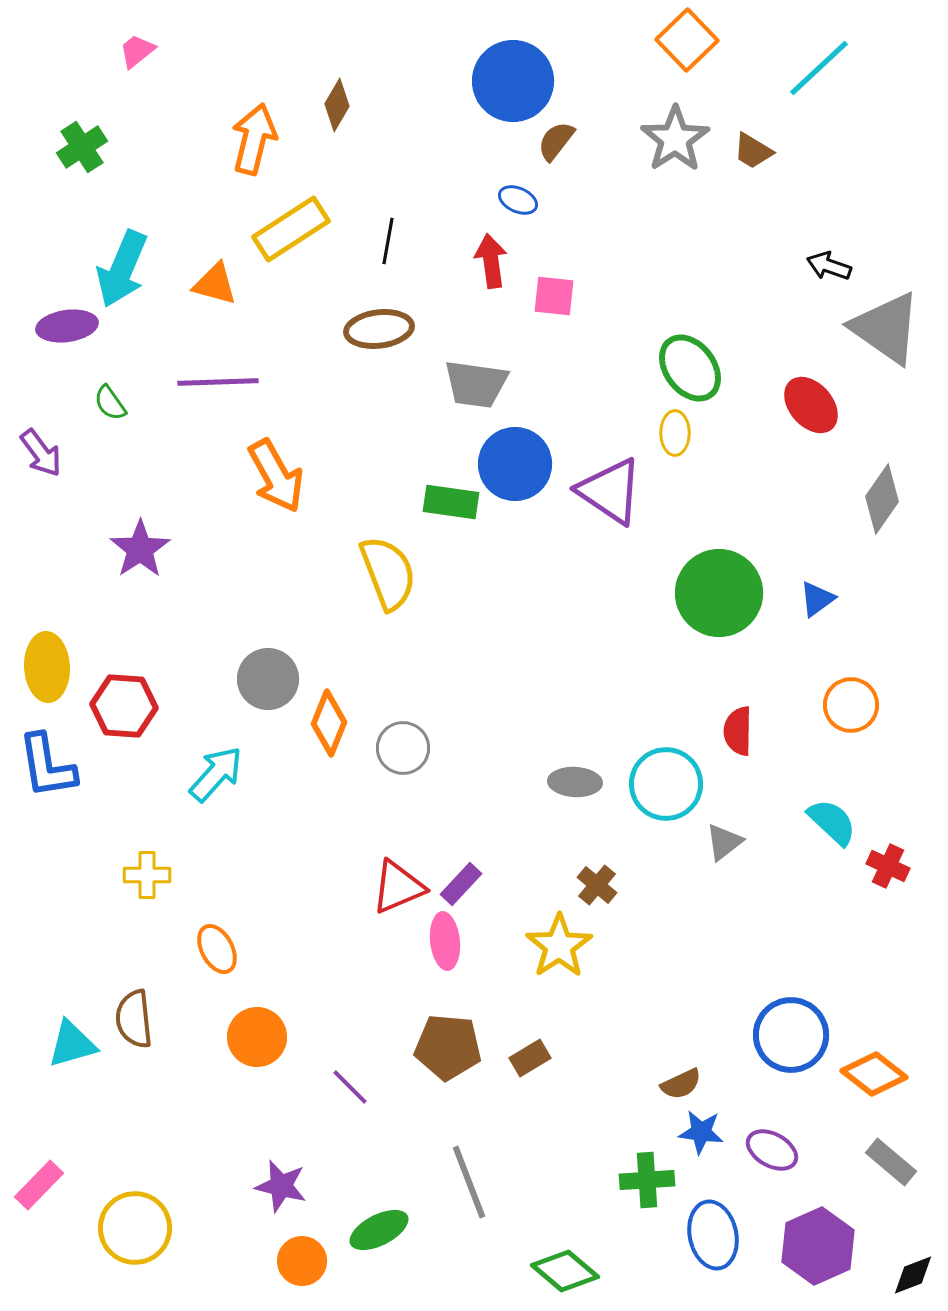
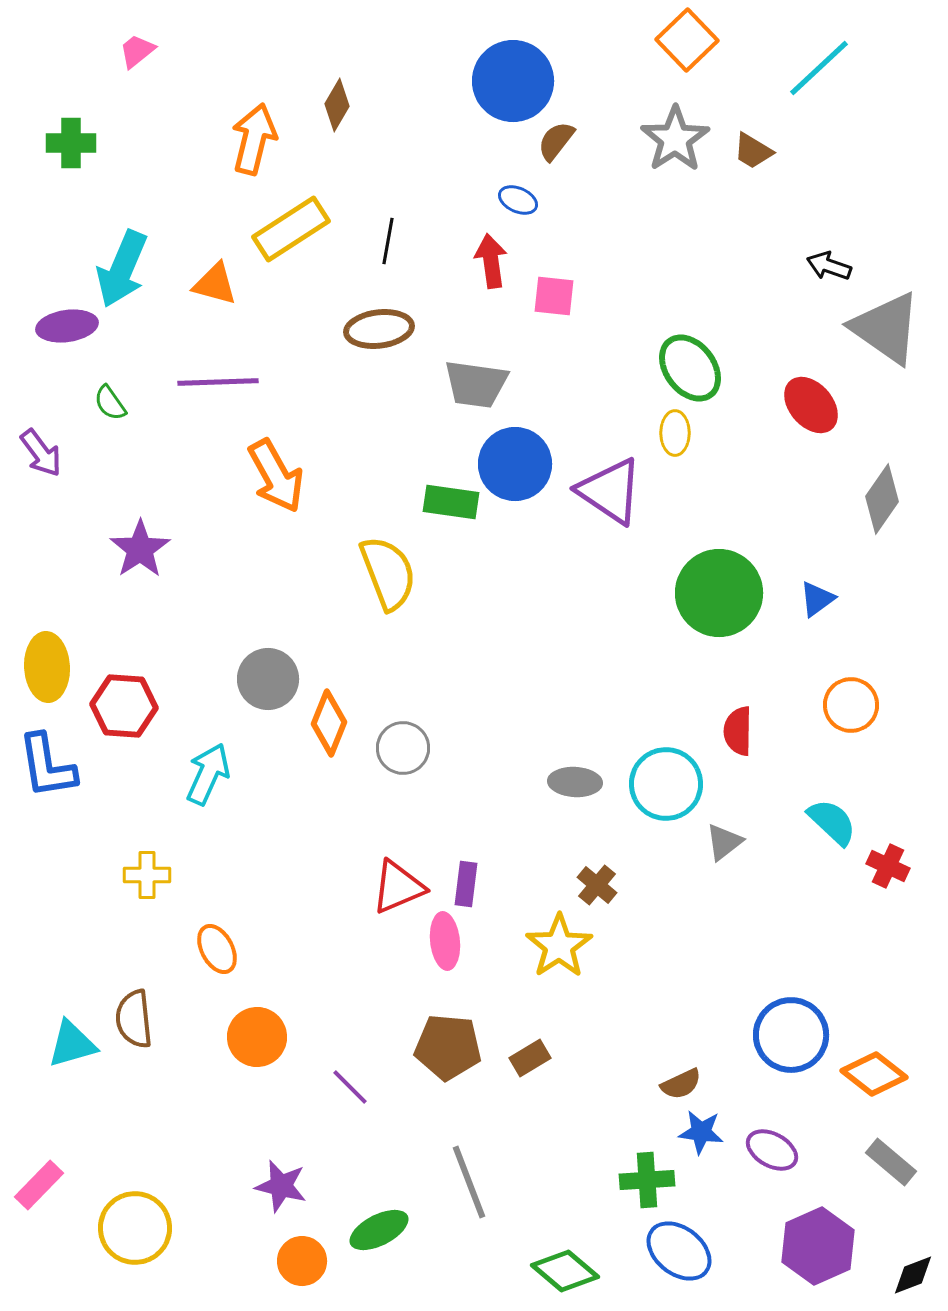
green cross at (82, 147): moved 11 px left, 4 px up; rotated 33 degrees clockwise
cyan arrow at (216, 774): moved 8 px left; rotated 18 degrees counterclockwise
purple rectangle at (461, 884): moved 5 px right; rotated 36 degrees counterclockwise
blue ellipse at (713, 1235): moved 34 px left, 16 px down; rotated 40 degrees counterclockwise
